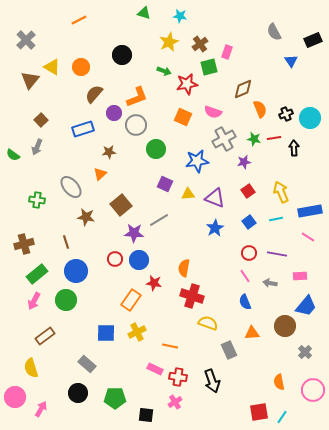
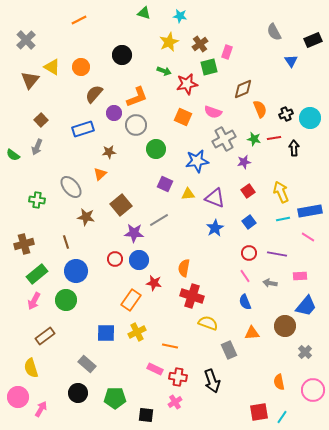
cyan line at (276, 219): moved 7 px right
pink circle at (15, 397): moved 3 px right
